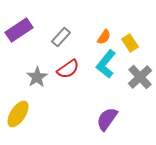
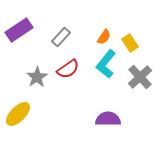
yellow ellipse: rotated 12 degrees clockwise
purple semicircle: moved 1 px right; rotated 55 degrees clockwise
